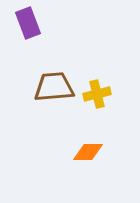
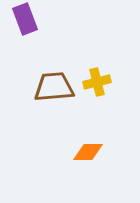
purple rectangle: moved 3 px left, 4 px up
yellow cross: moved 12 px up
